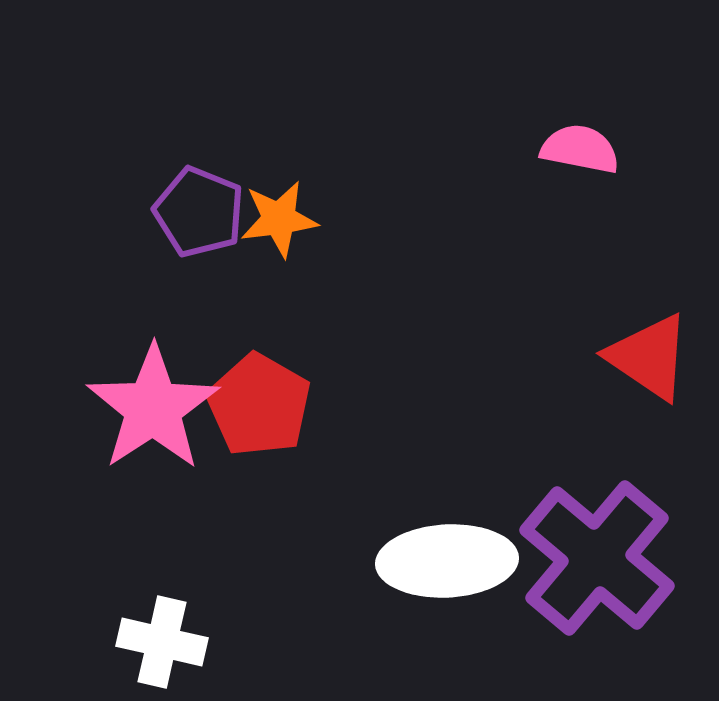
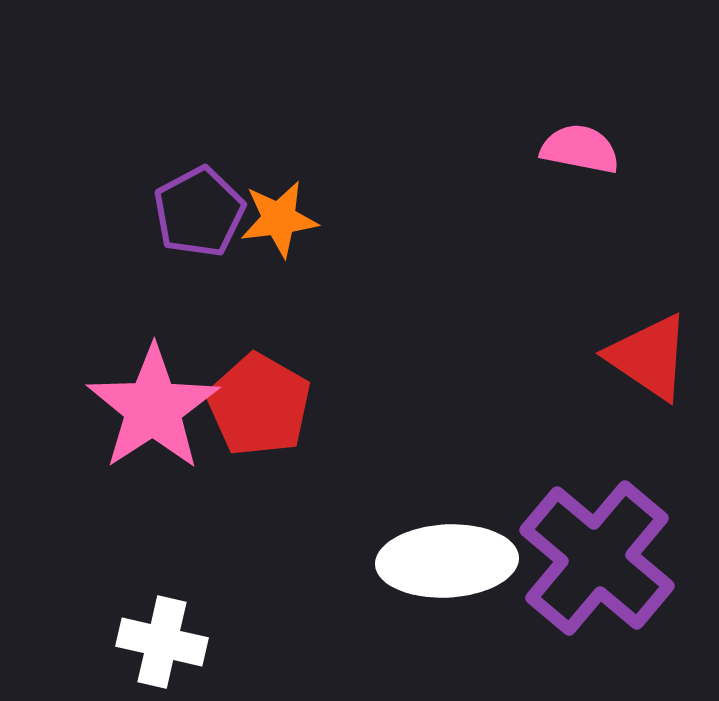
purple pentagon: rotated 22 degrees clockwise
